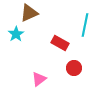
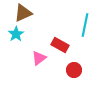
brown triangle: moved 6 px left
red rectangle: moved 2 px down
red circle: moved 2 px down
pink triangle: moved 21 px up
